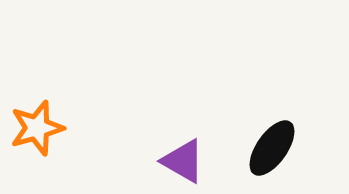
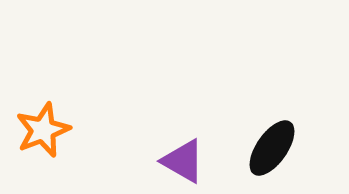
orange star: moved 6 px right, 2 px down; rotated 6 degrees counterclockwise
